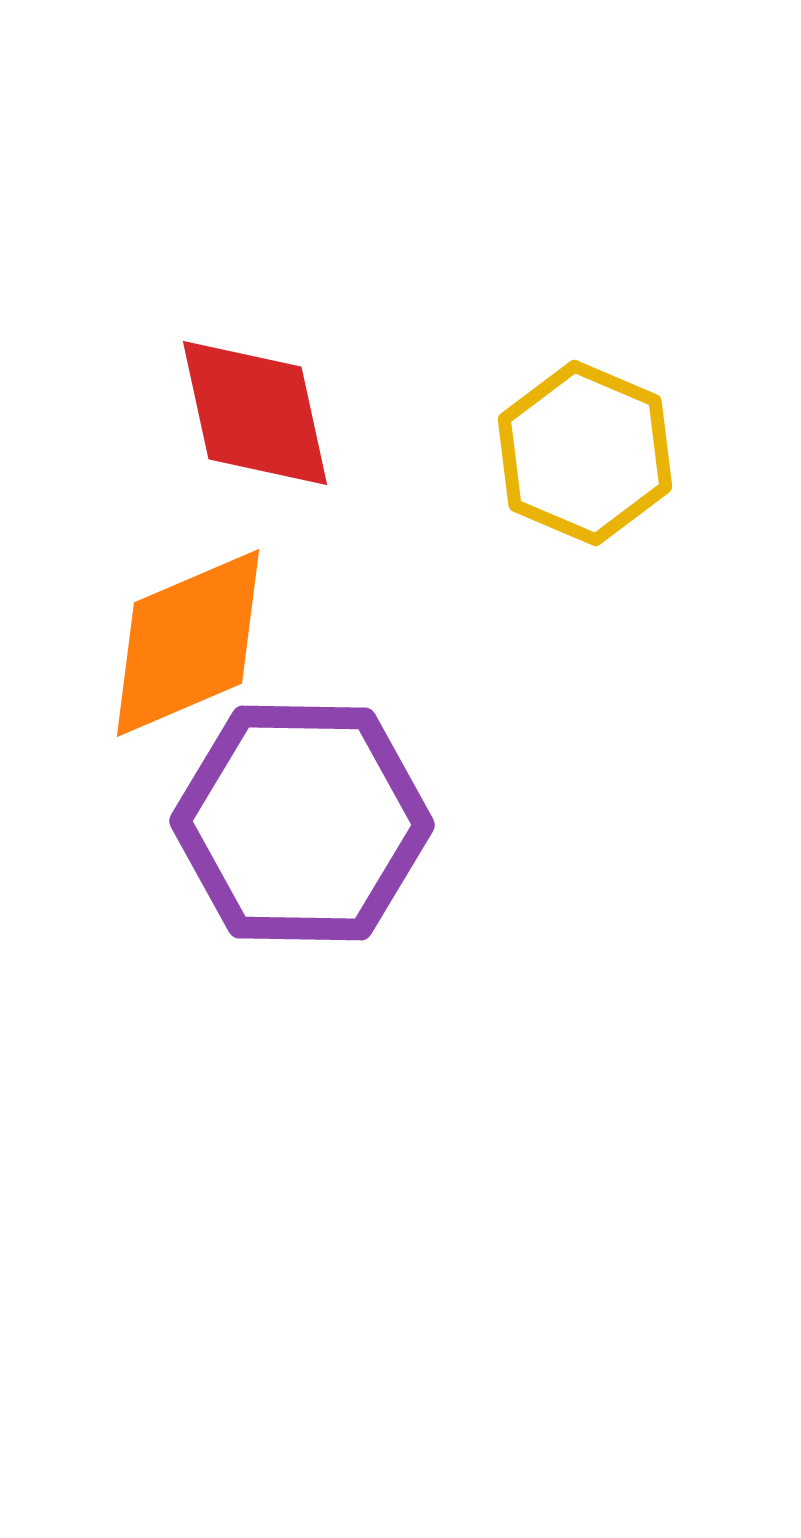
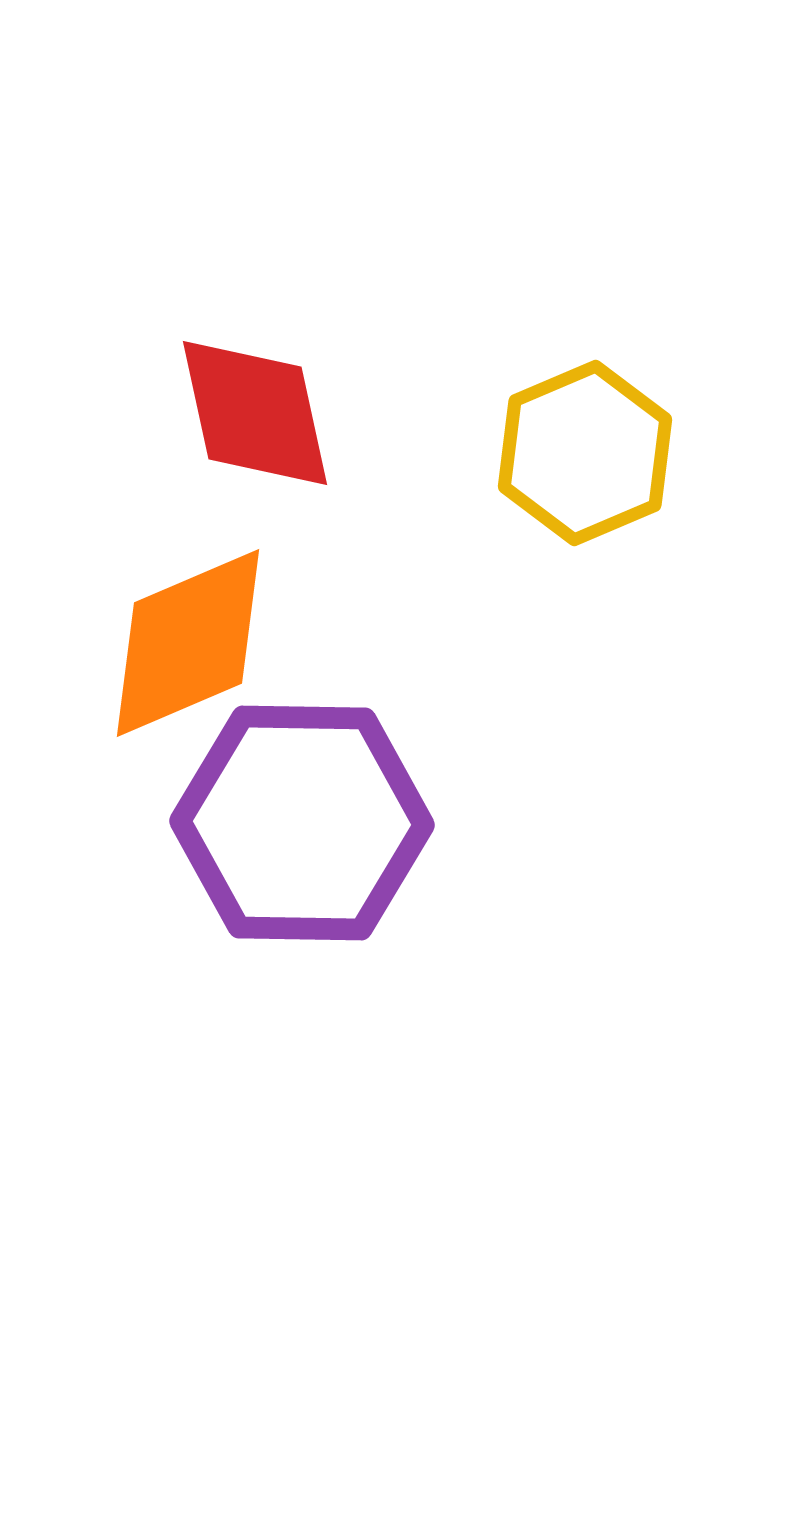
yellow hexagon: rotated 14 degrees clockwise
